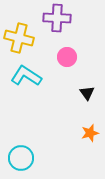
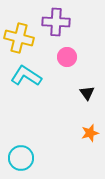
purple cross: moved 1 px left, 4 px down
